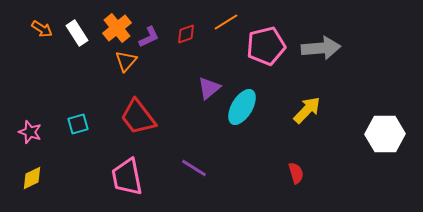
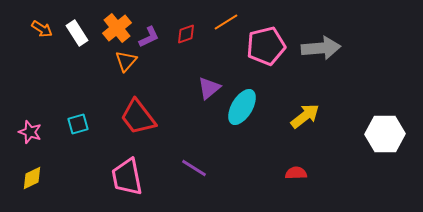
yellow arrow: moved 2 px left, 6 px down; rotated 8 degrees clockwise
red semicircle: rotated 75 degrees counterclockwise
